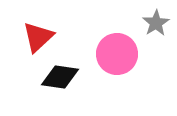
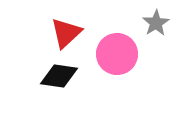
red triangle: moved 28 px right, 4 px up
black diamond: moved 1 px left, 1 px up
